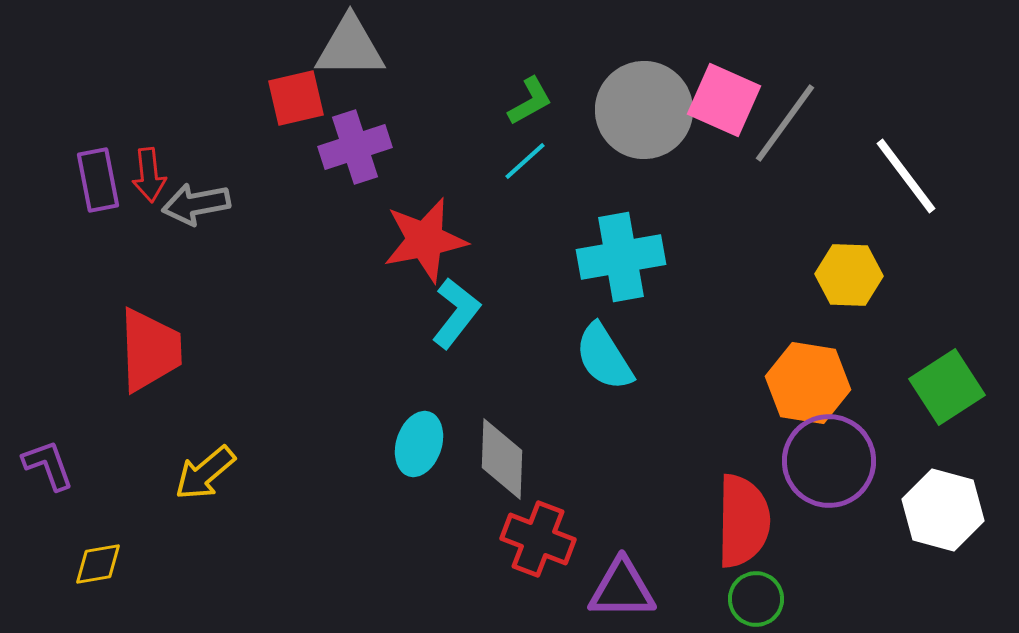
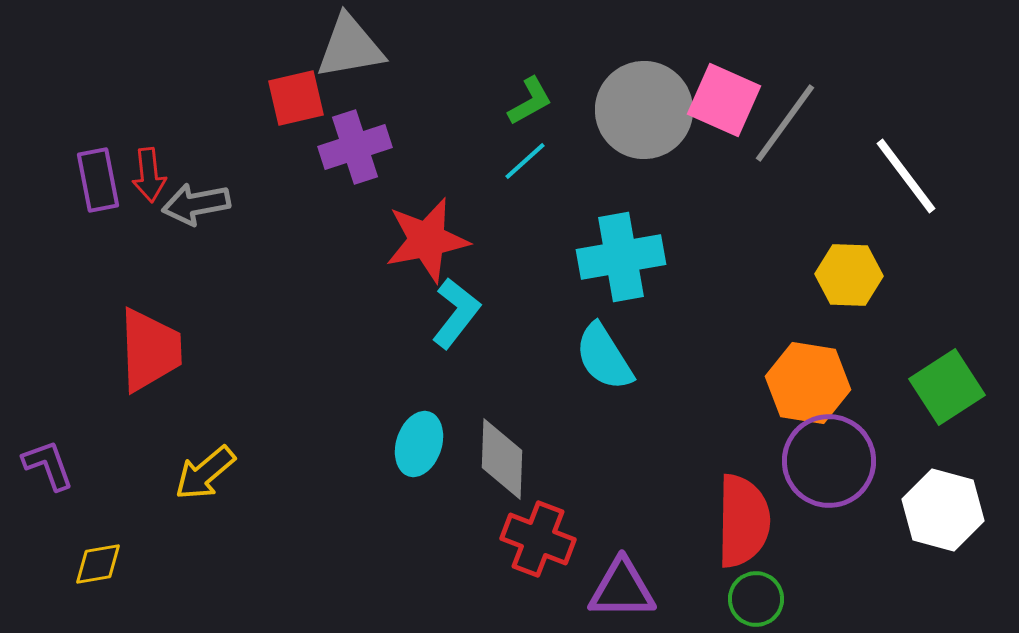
gray triangle: rotated 10 degrees counterclockwise
red star: moved 2 px right
